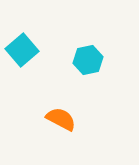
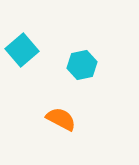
cyan hexagon: moved 6 px left, 5 px down
